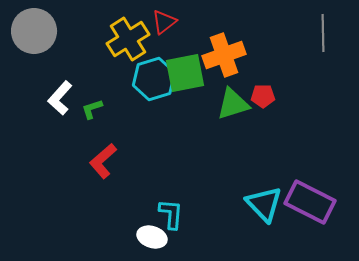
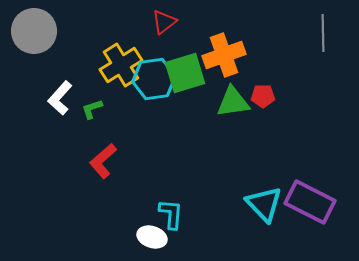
yellow cross: moved 7 px left, 26 px down
green square: rotated 6 degrees counterclockwise
cyan hexagon: rotated 9 degrees clockwise
green triangle: moved 2 px up; rotated 9 degrees clockwise
